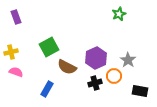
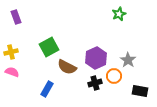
pink semicircle: moved 4 px left
